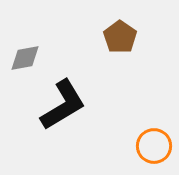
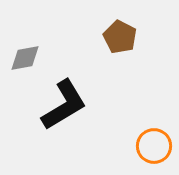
brown pentagon: rotated 8 degrees counterclockwise
black L-shape: moved 1 px right
